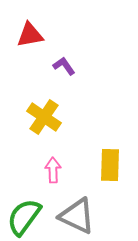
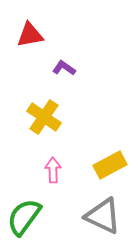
purple L-shape: moved 2 px down; rotated 20 degrees counterclockwise
yellow rectangle: rotated 60 degrees clockwise
gray triangle: moved 26 px right
